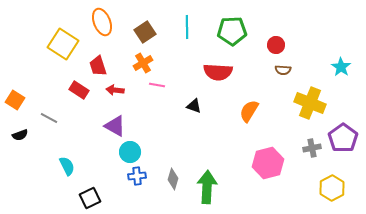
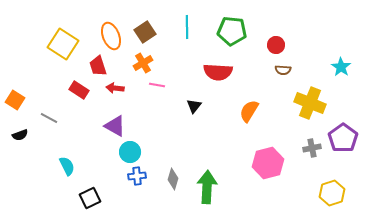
orange ellipse: moved 9 px right, 14 px down
green pentagon: rotated 8 degrees clockwise
red arrow: moved 2 px up
black triangle: rotated 49 degrees clockwise
yellow hexagon: moved 5 px down; rotated 10 degrees clockwise
